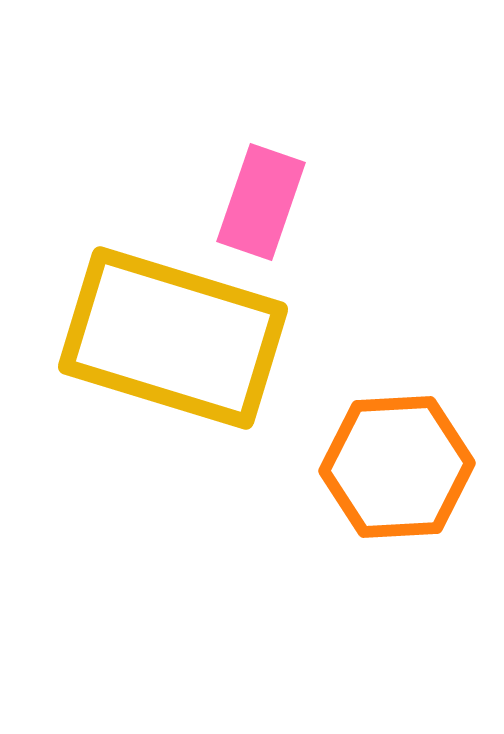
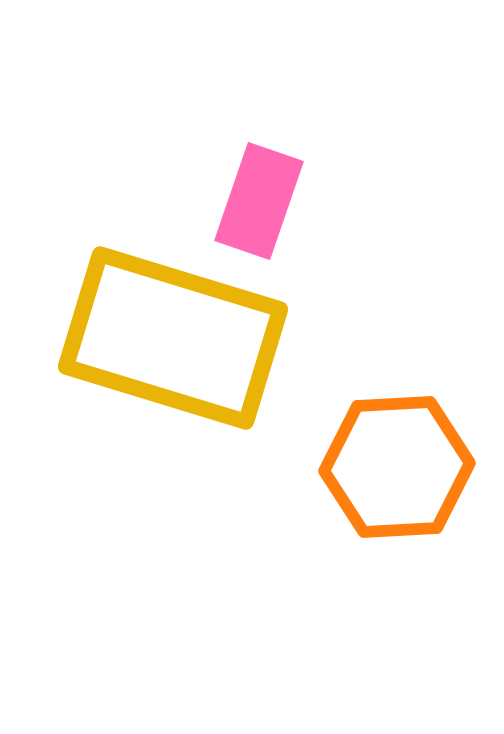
pink rectangle: moved 2 px left, 1 px up
